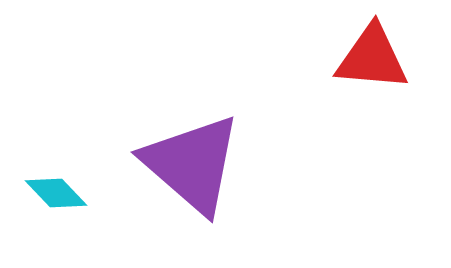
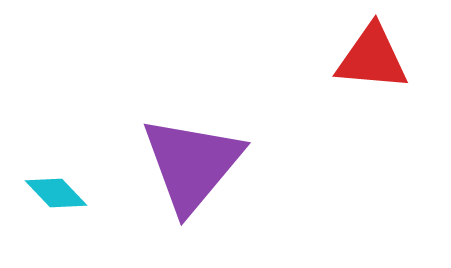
purple triangle: rotated 29 degrees clockwise
